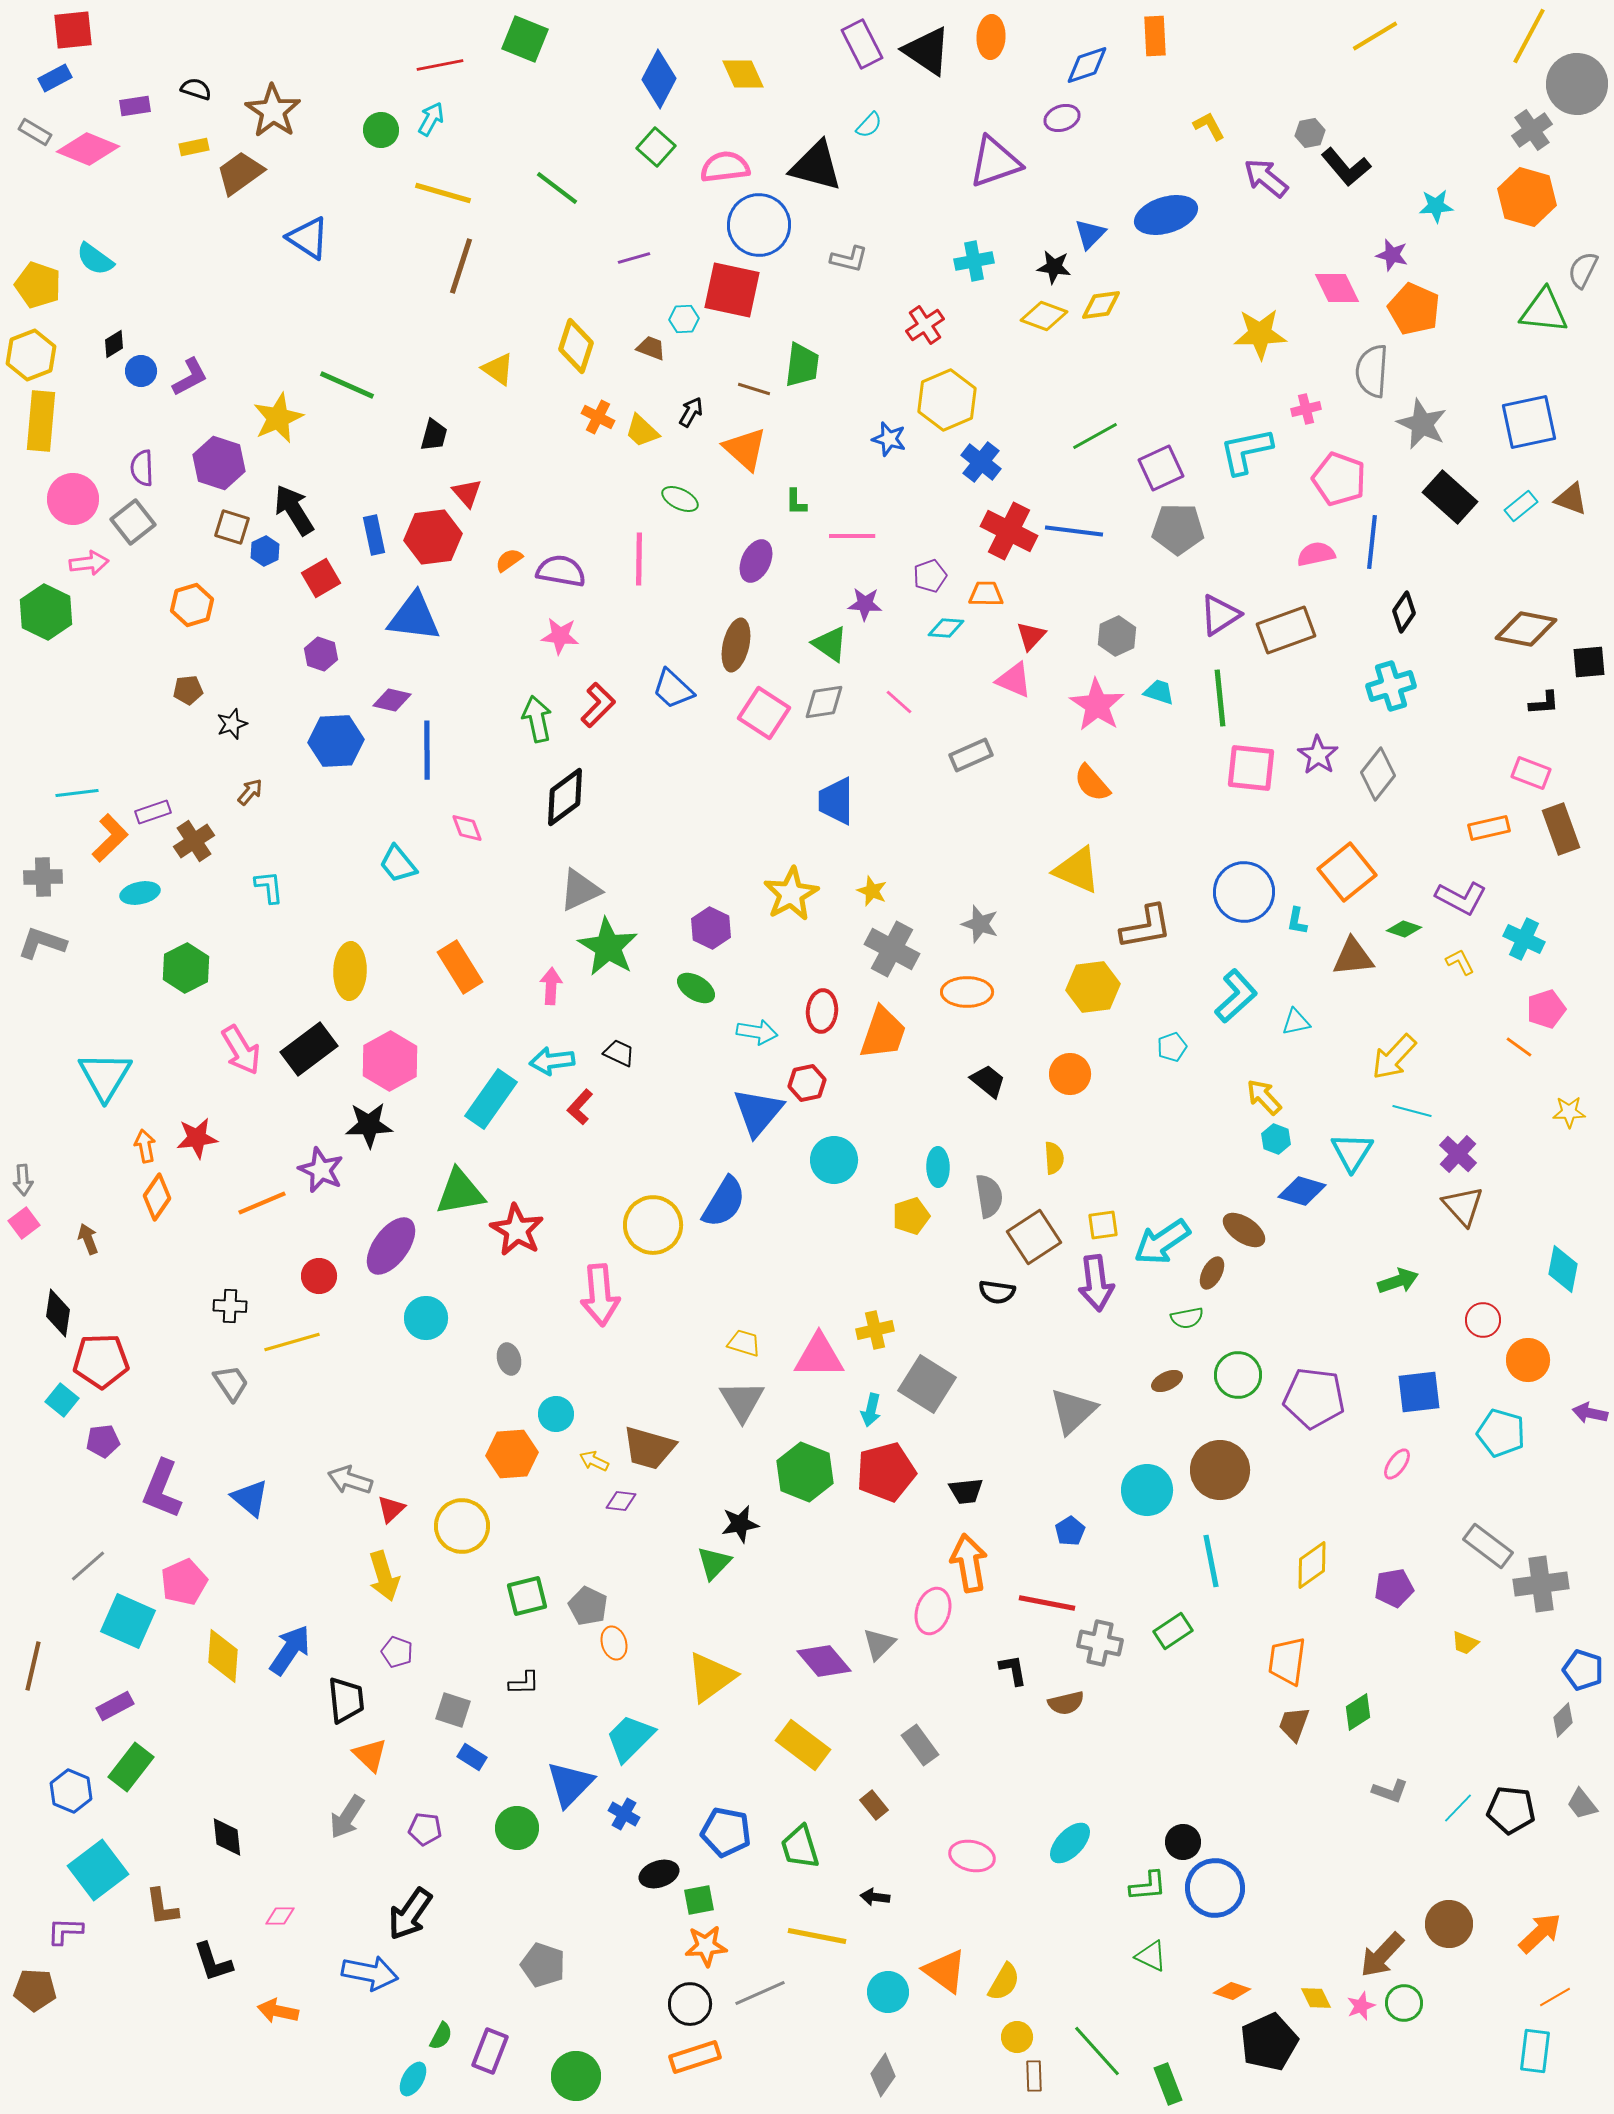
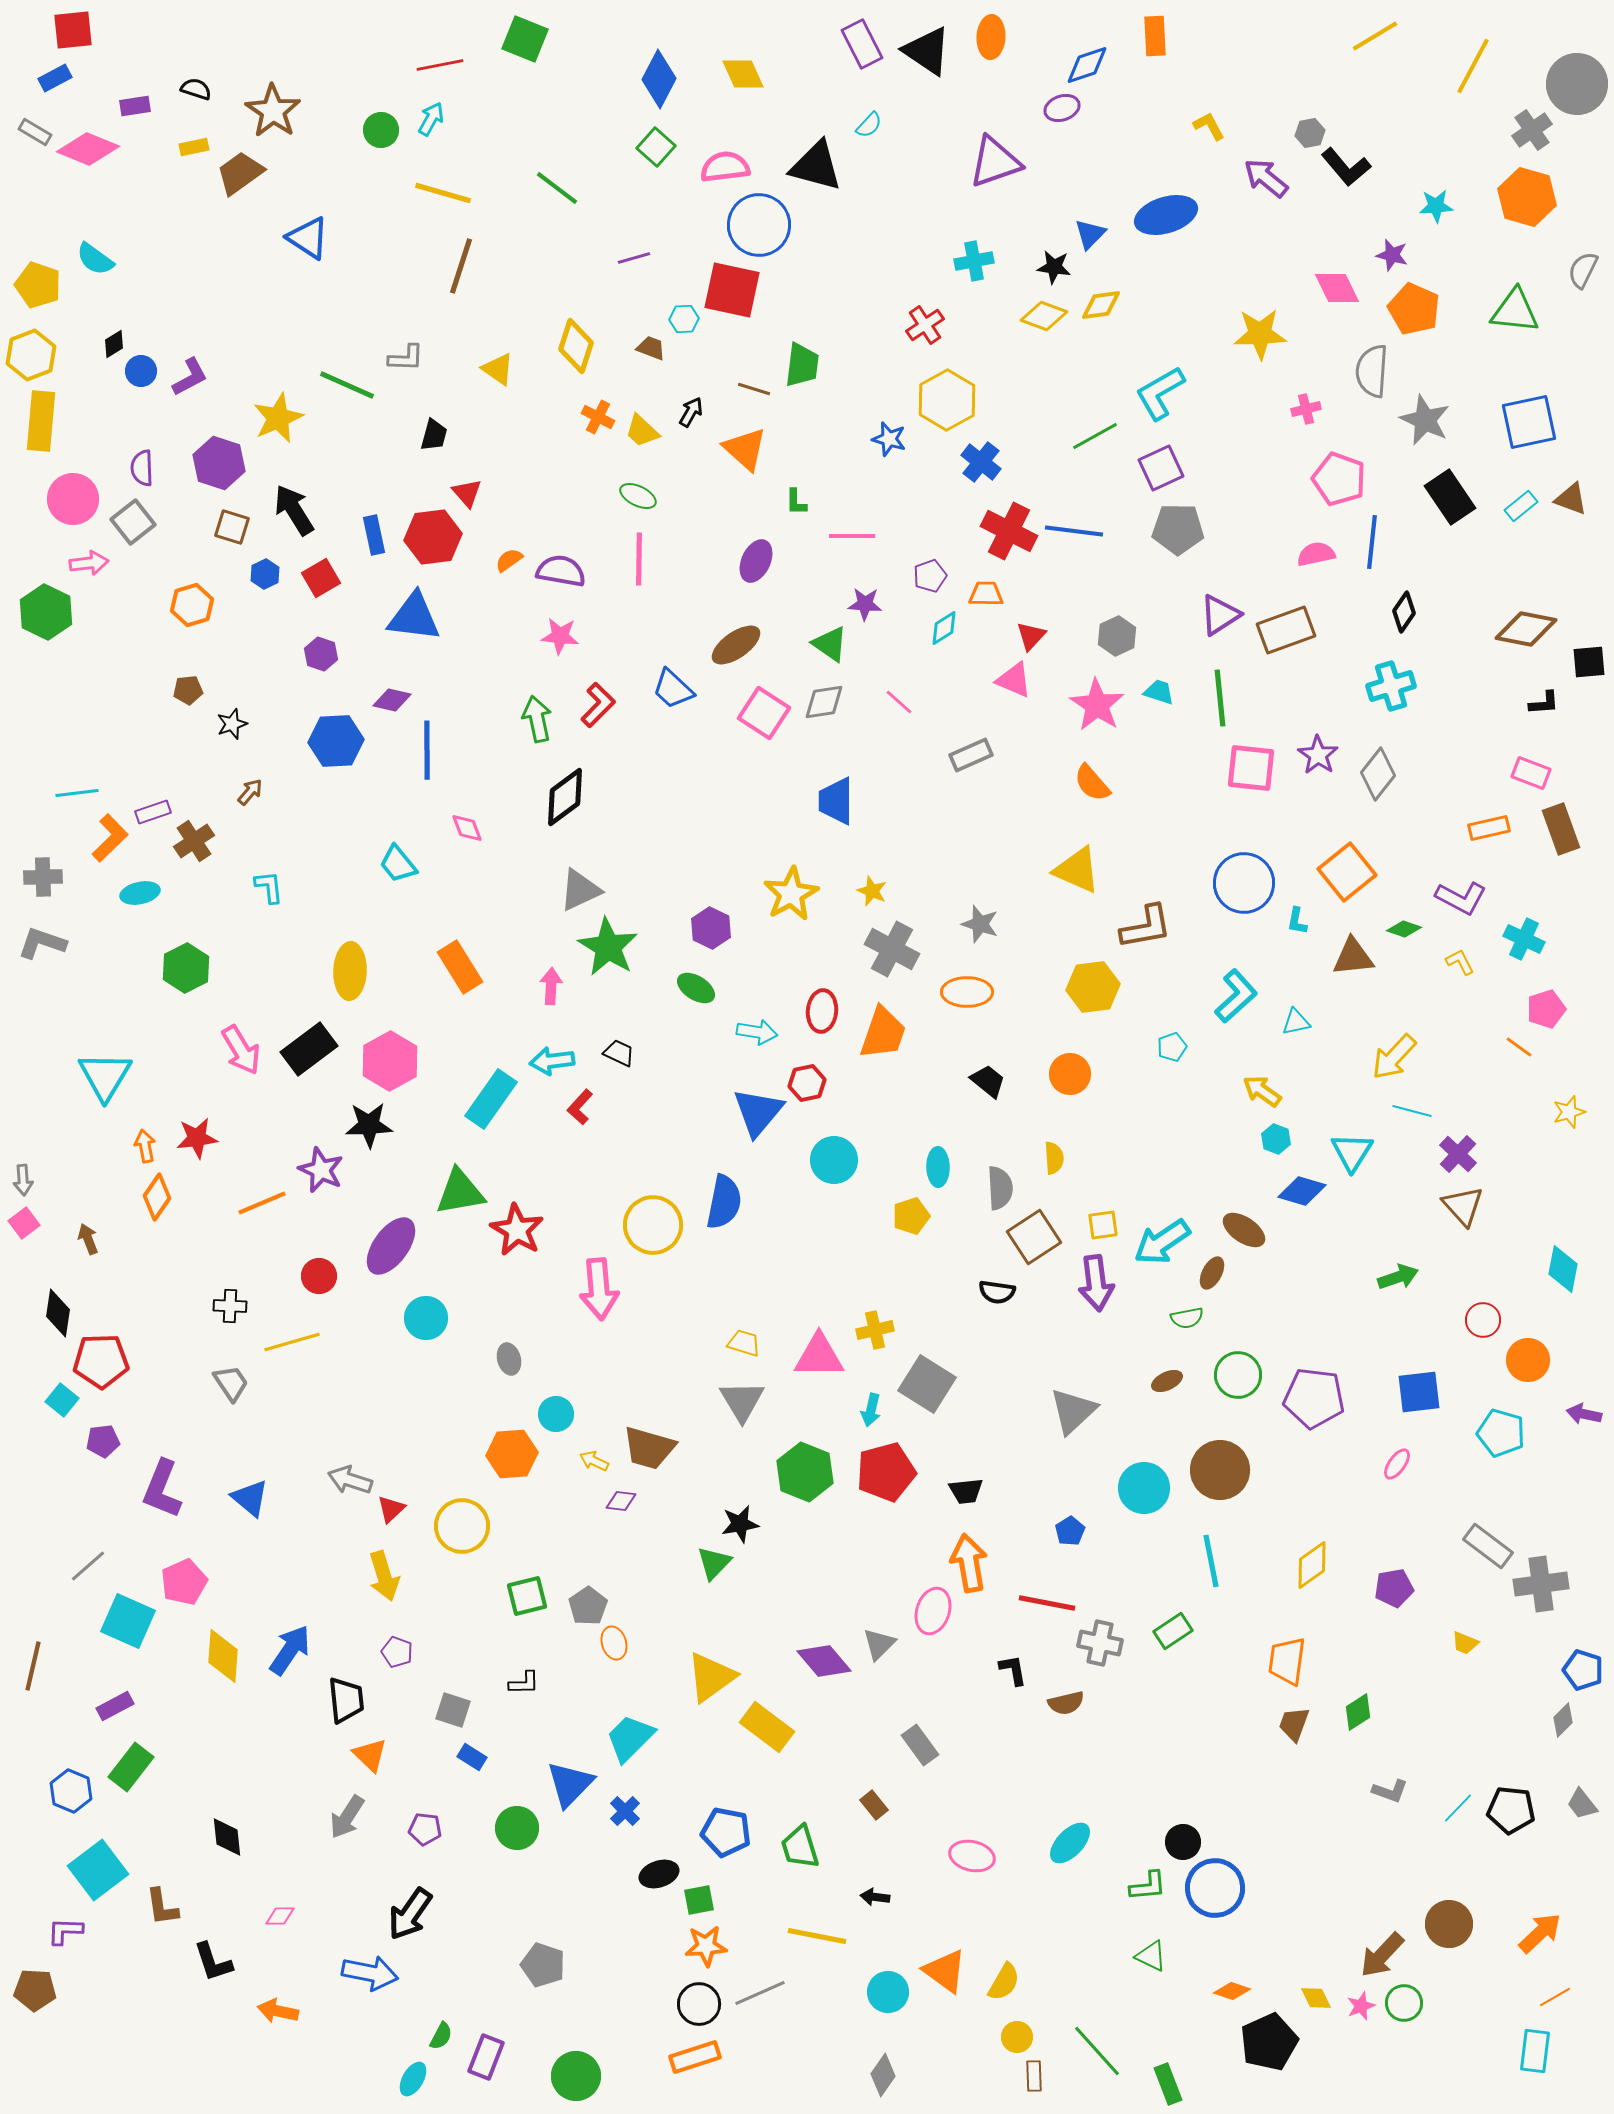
yellow line at (1529, 36): moved 56 px left, 30 px down
purple ellipse at (1062, 118): moved 10 px up
gray L-shape at (849, 259): moved 443 px left, 99 px down; rotated 12 degrees counterclockwise
green triangle at (1544, 311): moved 29 px left
yellow hexagon at (947, 400): rotated 6 degrees counterclockwise
gray star at (1422, 424): moved 3 px right, 4 px up
cyan L-shape at (1246, 451): moved 86 px left, 58 px up; rotated 18 degrees counterclockwise
black rectangle at (1450, 497): rotated 14 degrees clockwise
green ellipse at (680, 499): moved 42 px left, 3 px up
blue hexagon at (265, 551): moved 23 px down
cyan diamond at (946, 628): moved 2 px left; rotated 36 degrees counterclockwise
brown ellipse at (736, 645): rotated 42 degrees clockwise
blue circle at (1244, 892): moved 9 px up
yellow arrow at (1264, 1097): moved 2 px left, 6 px up; rotated 12 degrees counterclockwise
yellow star at (1569, 1112): rotated 16 degrees counterclockwise
gray semicircle at (989, 1196): moved 11 px right, 8 px up; rotated 6 degrees clockwise
blue semicircle at (724, 1202): rotated 20 degrees counterclockwise
green arrow at (1398, 1281): moved 4 px up
pink arrow at (600, 1295): moved 1 px left, 6 px up
purple arrow at (1590, 1413): moved 6 px left, 1 px down
cyan circle at (1147, 1490): moved 3 px left, 2 px up
gray pentagon at (588, 1606): rotated 12 degrees clockwise
yellow rectangle at (803, 1745): moved 36 px left, 18 px up
blue cross at (624, 1814): moved 1 px right, 3 px up; rotated 16 degrees clockwise
black circle at (690, 2004): moved 9 px right
purple rectangle at (490, 2051): moved 4 px left, 6 px down
